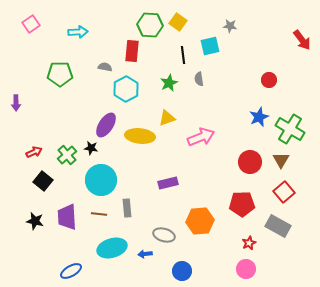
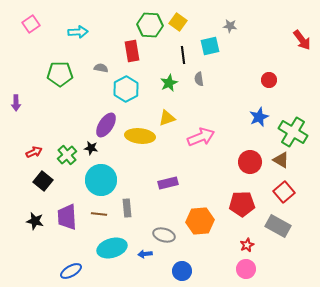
red rectangle at (132, 51): rotated 15 degrees counterclockwise
gray semicircle at (105, 67): moved 4 px left, 1 px down
green cross at (290, 129): moved 3 px right, 3 px down
brown triangle at (281, 160): rotated 30 degrees counterclockwise
red star at (249, 243): moved 2 px left, 2 px down
